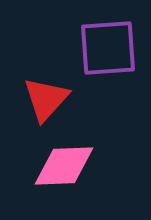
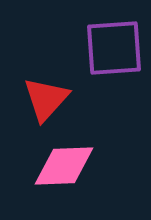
purple square: moved 6 px right
